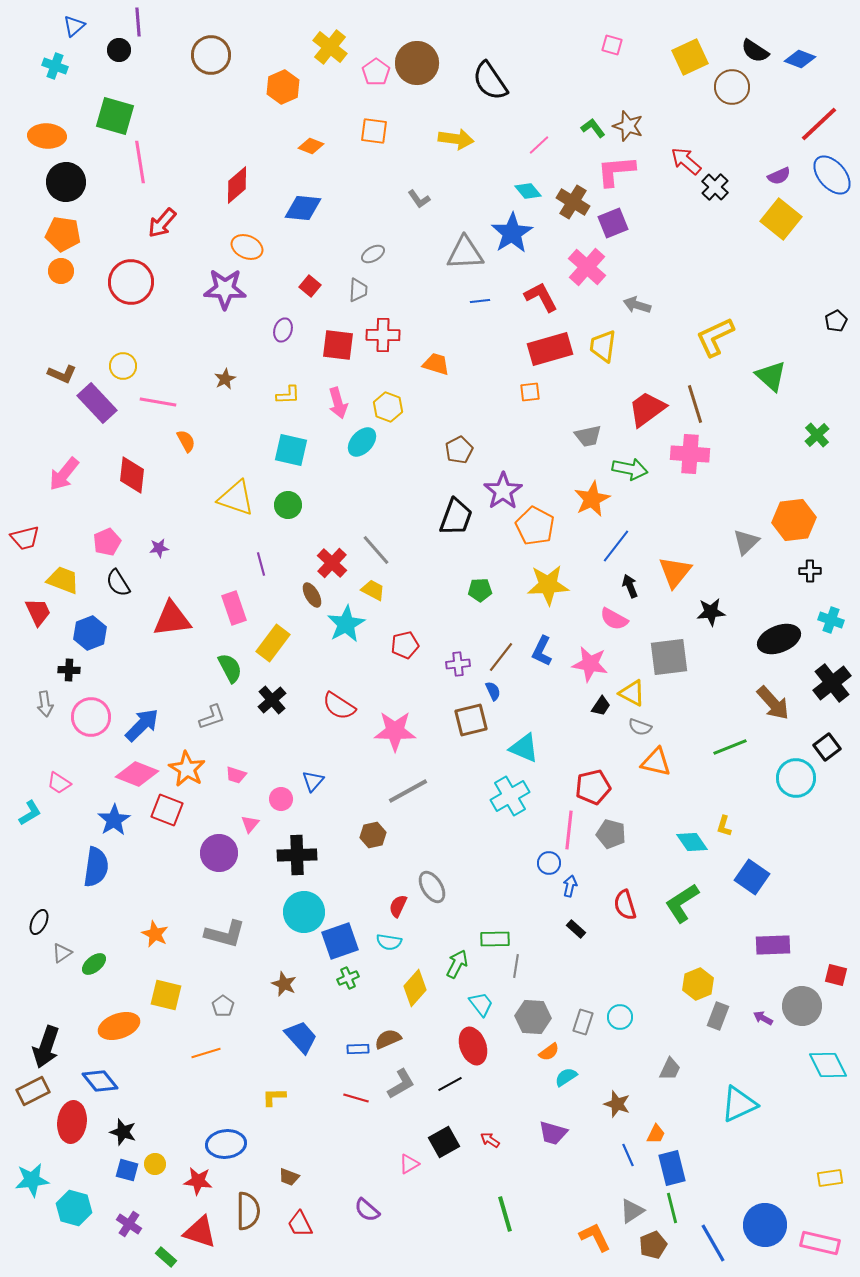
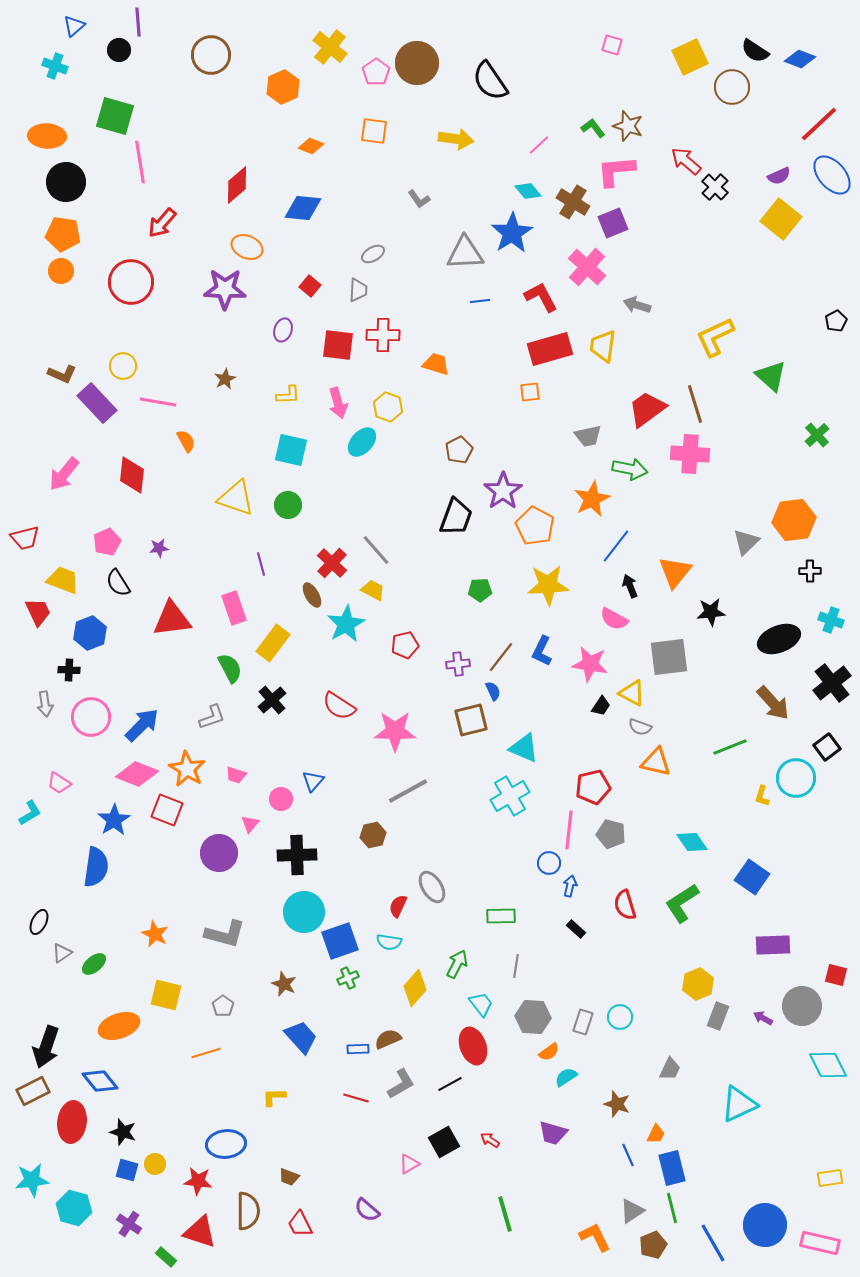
yellow L-shape at (724, 826): moved 38 px right, 30 px up
green rectangle at (495, 939): moved 6 px right, 23 px up
